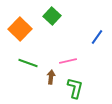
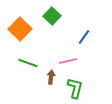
blue line: moved 13 px left
